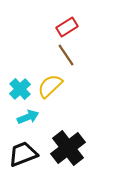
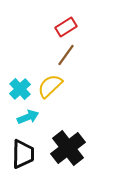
red rectangle: moved 1 px left
brown line: rotated 70 degrees clockwise
black trapezoid: rotated 112 degrees clockwise
